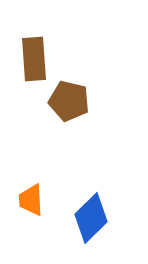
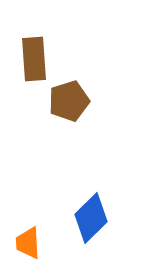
brown pentagon: rotated 30 degrees counterclockwise
orange trapezoid: moved 3 px left, 43 px down
